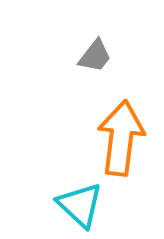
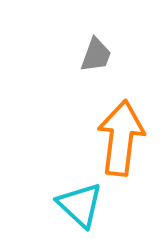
gray trapezoid: moved 1 px right, 1 px up; rotated 18 degrees counterclockwise
